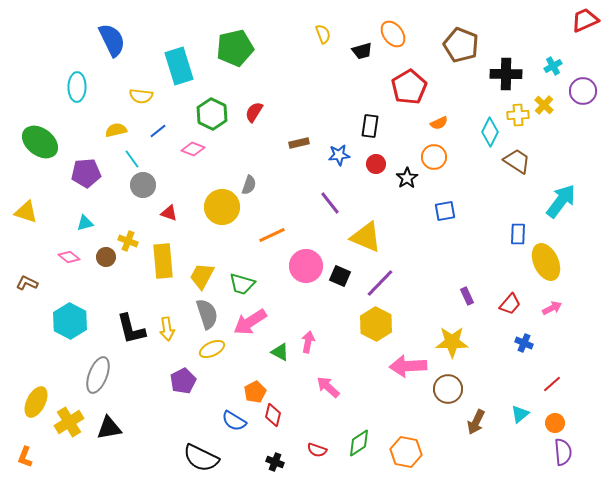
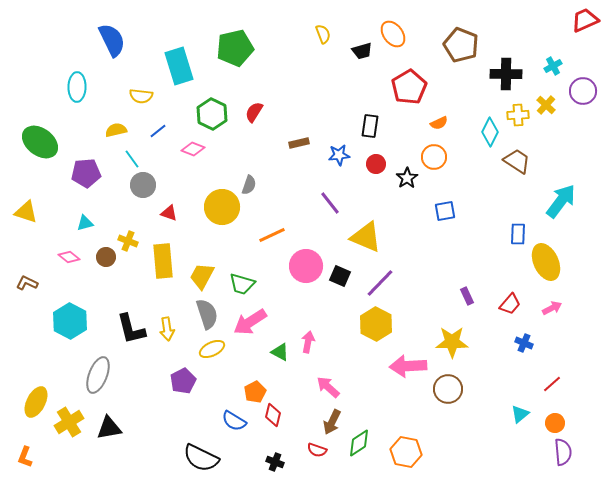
yellow cross at (544, 105): moved 2 px right
brown arrow at (476, 422): moved 144 px left
